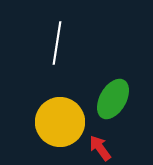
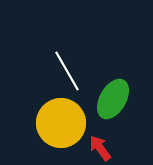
white line: moved 10 px right, 28 px down; rotated 39 degrees counterclockwise
yellow circle: moved 1 px right, 1 px down
